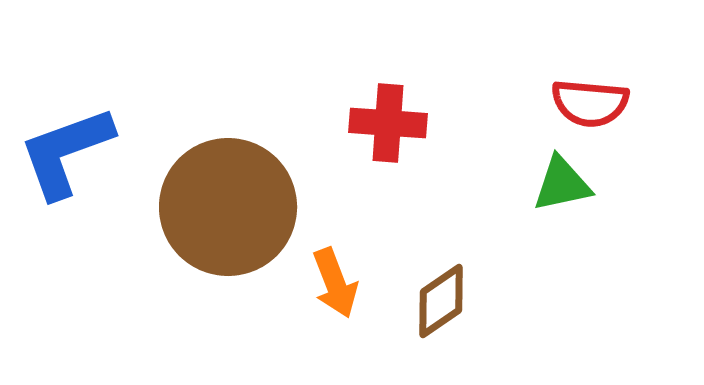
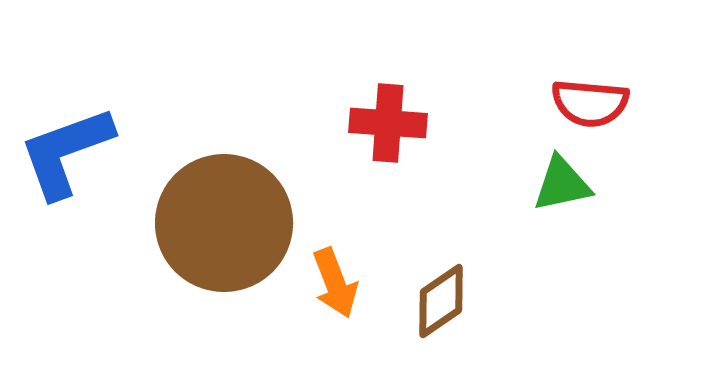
brown circle: moved 4 px left, 16 px down
